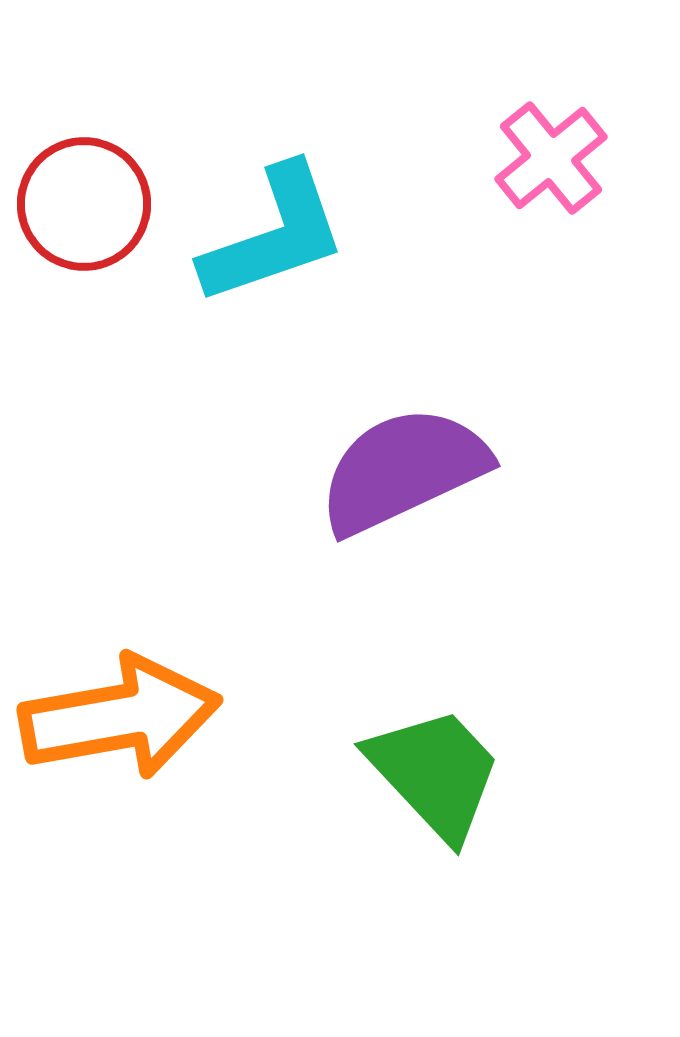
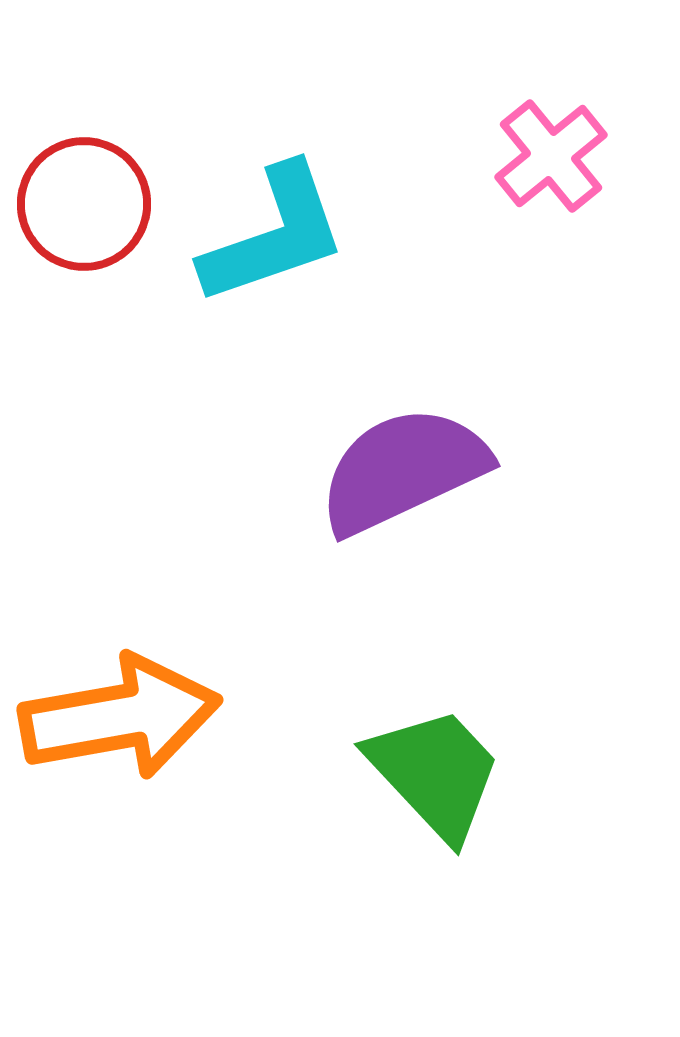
pink cross: moved 2 px up
